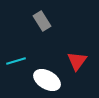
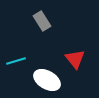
red triangle: moved 2 px left, 2 px up; rotated 15 degrees counterclockwise
